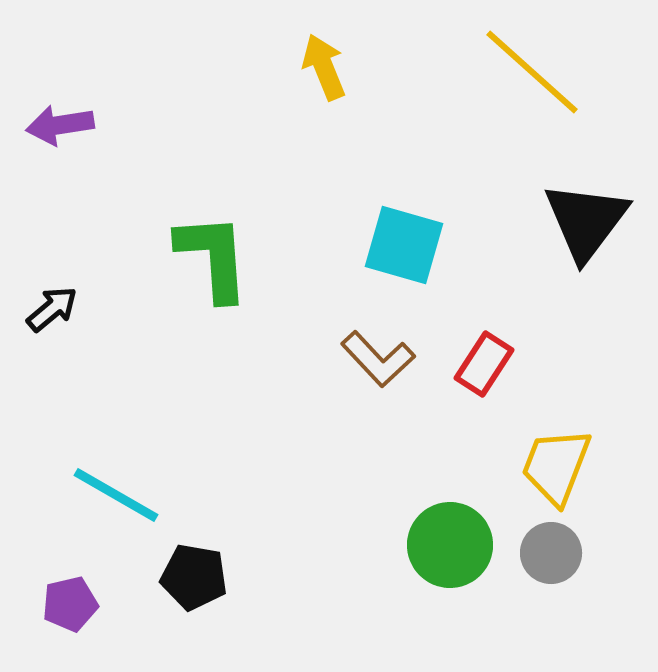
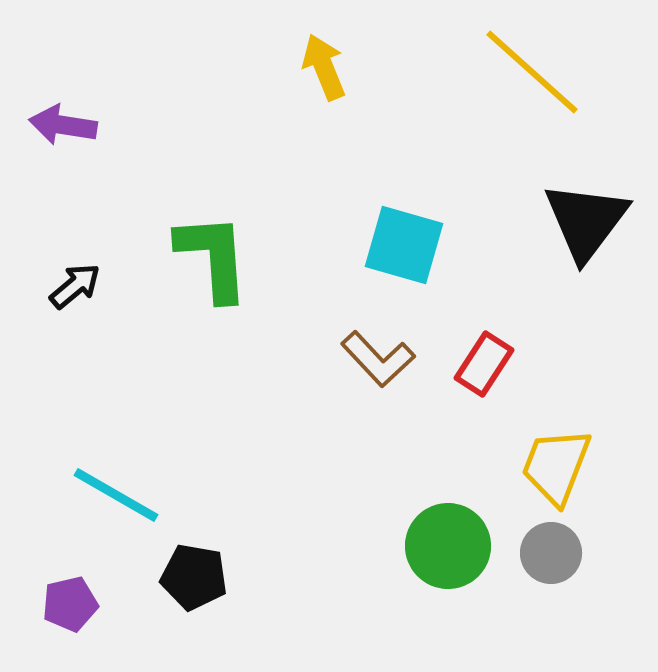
purple arrow: moved 3 px right; rotated 18 degrees clockwise
black arrow: moved 23 px right, 23 px up
green circle: moved 2 px left, 1 px down
